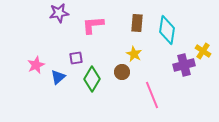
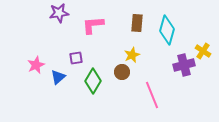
cyan diamond: rotated 8 degrees clockwise
yellow star: moved 2 px left, 1 px down; rotated 21 degrees clockwise
green diamond: moved 1 px right, 2 px down
